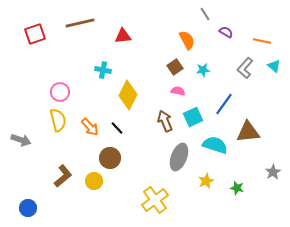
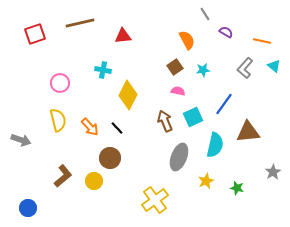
pink circle: moved 9 px up
cyan semicircle: rotated 85 degrees clockwise
